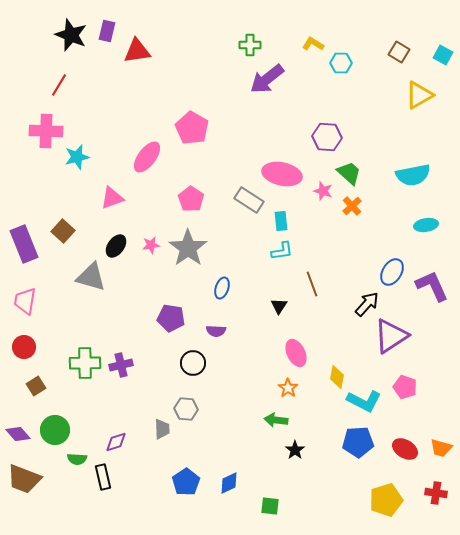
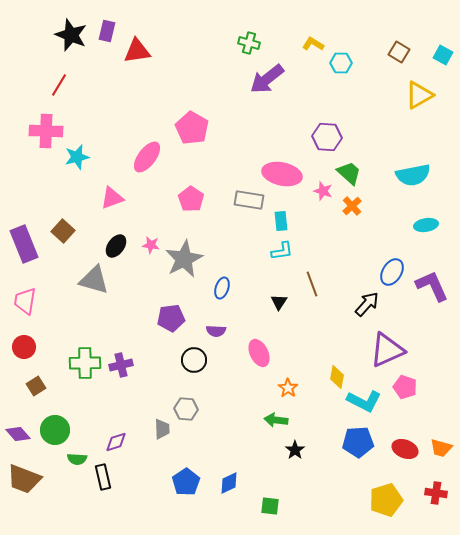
green cross at (250, 45): moved 1 px left, 2 px up; rotated 15 degrees clockwise
gray rectangle at (249, 200): rotated 24 degrees counterclockwise
pink star at (151, 245): rotated 18 degrees clockwise
gray star at (188, 248): moved 4 px left, 11 px down; rotated 9 degrees clockwise
gray triangle at (91, 277): moved 3 px right, 3 px down
black triangle at (279, 306): moved 4 px up
purple pentagon at (171, 318): rotated 16 degrees counterclockwise
purple triangle at (391, 336): moved 4 px left, 14 px down; rotated 9 degrees clockwise
pink ellipse at (296, 353): moved 37 px left
black circle at (193, 363): moved 1 px right, 3 px up
red ellipse at (405, 449): rotated 10 degrees counterclockwise
